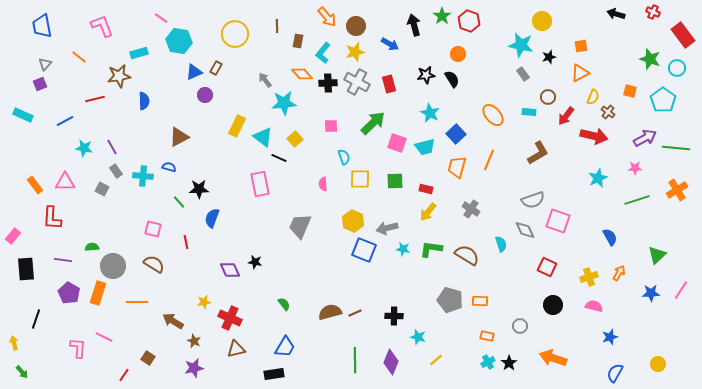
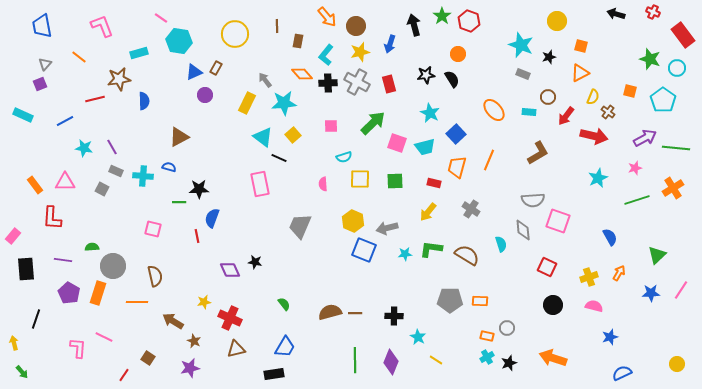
yellow circle at (542, 21): moved 15 px right
blue arrow at (390, 44): rotated 78 degrees clockwise
cyan star at (521, 45): rotated 10 degrees clockwise
orange square at (581, 46): rotated 24 degrees clockwise
yellow star at (355, 52): moved 5 px right
cyan L-shape at (323, 53): moved 3 px right, 2 px down
gray rectangle at (523, 74): rotated 32 degrees counterclockwise
brown star at (119, 76): moved 3 px down
orange ellipse at (493, 115): moved 1 px right, 5 px up
yellow rectangle at (237, 126): moved 10 px right, 23 px up
yellow square at (295, 139): moved 2 px left, 4 px up
cyan semicircle at (344, 157): rotated 91 degrees clockwise
pink star at (635, 168): rotated 16 degrees counterclockwise
gray rectangle at (116, 171): rotated 32 degrees counterclockwise
red rectangle at (426, 189): moved 8 px right, 6 px up
orange cross at (677, 190): moved 4 px left, 2 px up
gray semicircle at (533, 200): rotated 15 degrees clockwise
green line at (179, 202): rotated 48 degrees counterclockwise
gray diamond at (525, 230): moved 2 px left; rotated 20 degrees clockwise
red line at (186, 242): moved 11 px right, 6 px up
cyan star at (403, 249): moved 2 px right, 5 px down; rotated 16 degrees counterclockwise
brown semicircle at (154, 264): moved 1 px right, 12 px down; rotated 45 degrees clockwise
gray pentagon at (450, 300): rotated 15 degrees counterclockwise
brown line at (355, 313): rotated 24 degrees clockwise
gray circle at (520, 326): moved 13 px left, 2 px down
cyan star at (418, 337): rotated 14 degrees clockwise
yellow line at (436, 360): rotated 72 degrees clockwise
cyan cross at (488, 362): moved 1 px left, 5 px up
black star at (509, 363): rotated 14 degrees clockwise
yellow circle at (658, 364): moved 19 px right
purple star at (194, 368): moved 4 px left
blue semicircle at (615, 373): moved 7 px right; rotated 36 degrees clockwise
